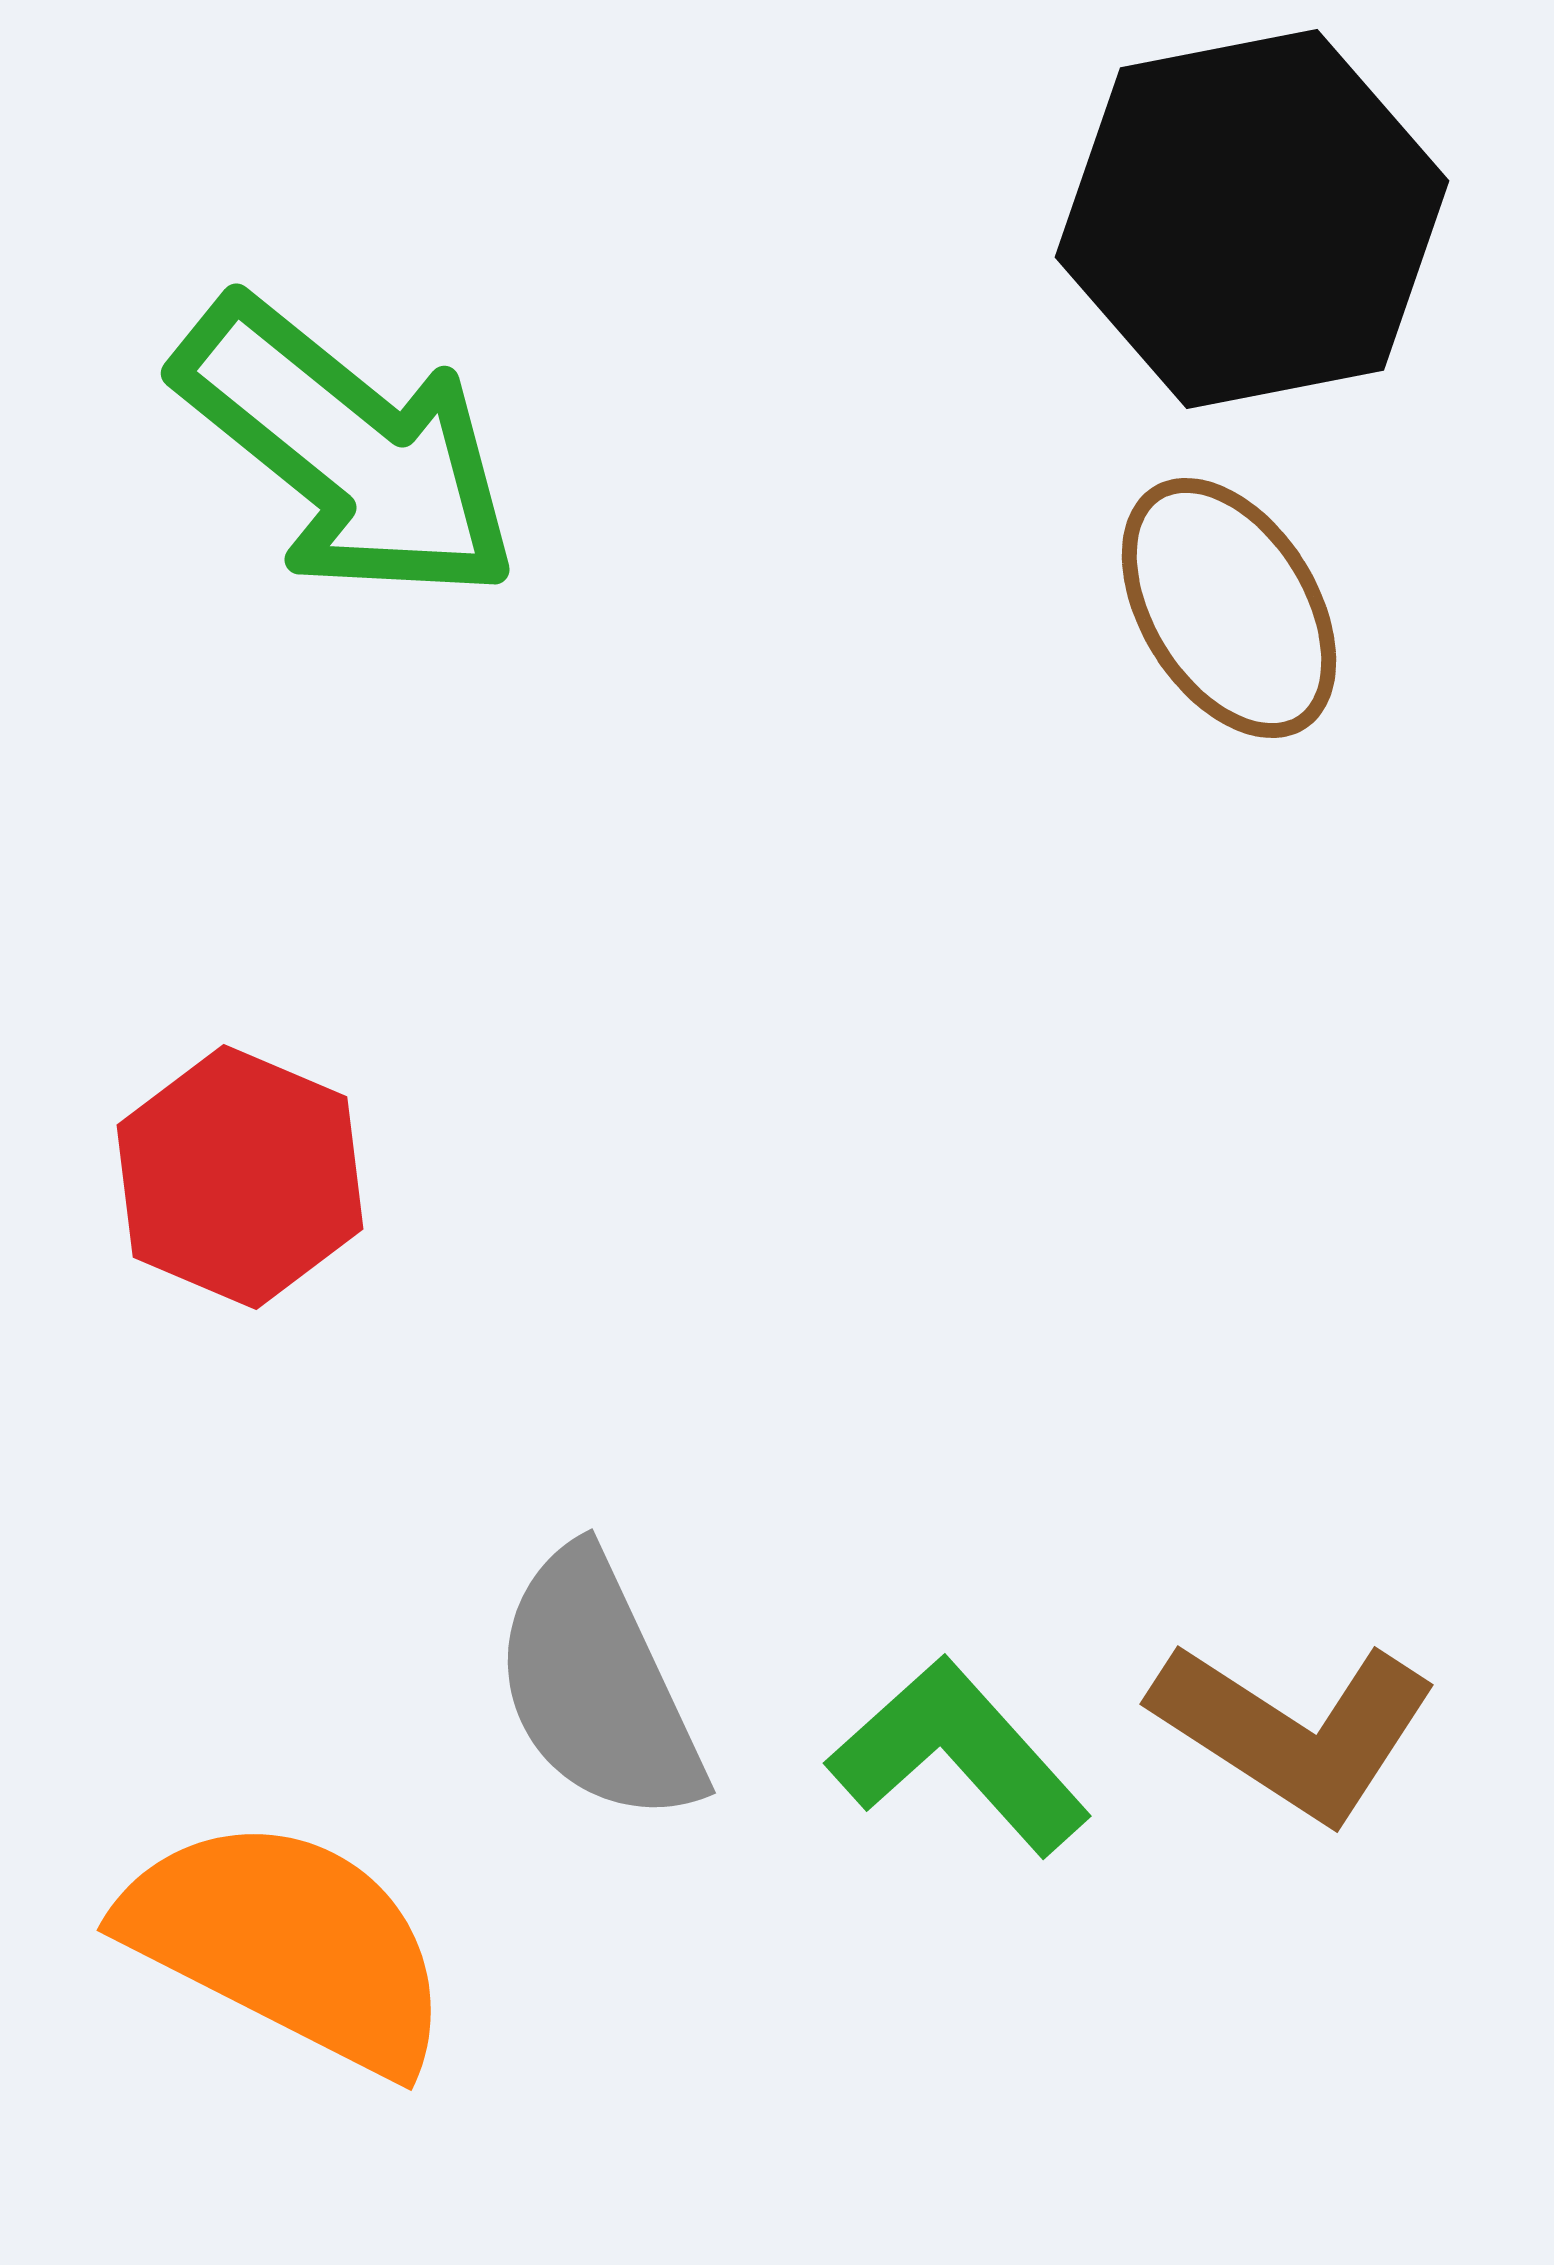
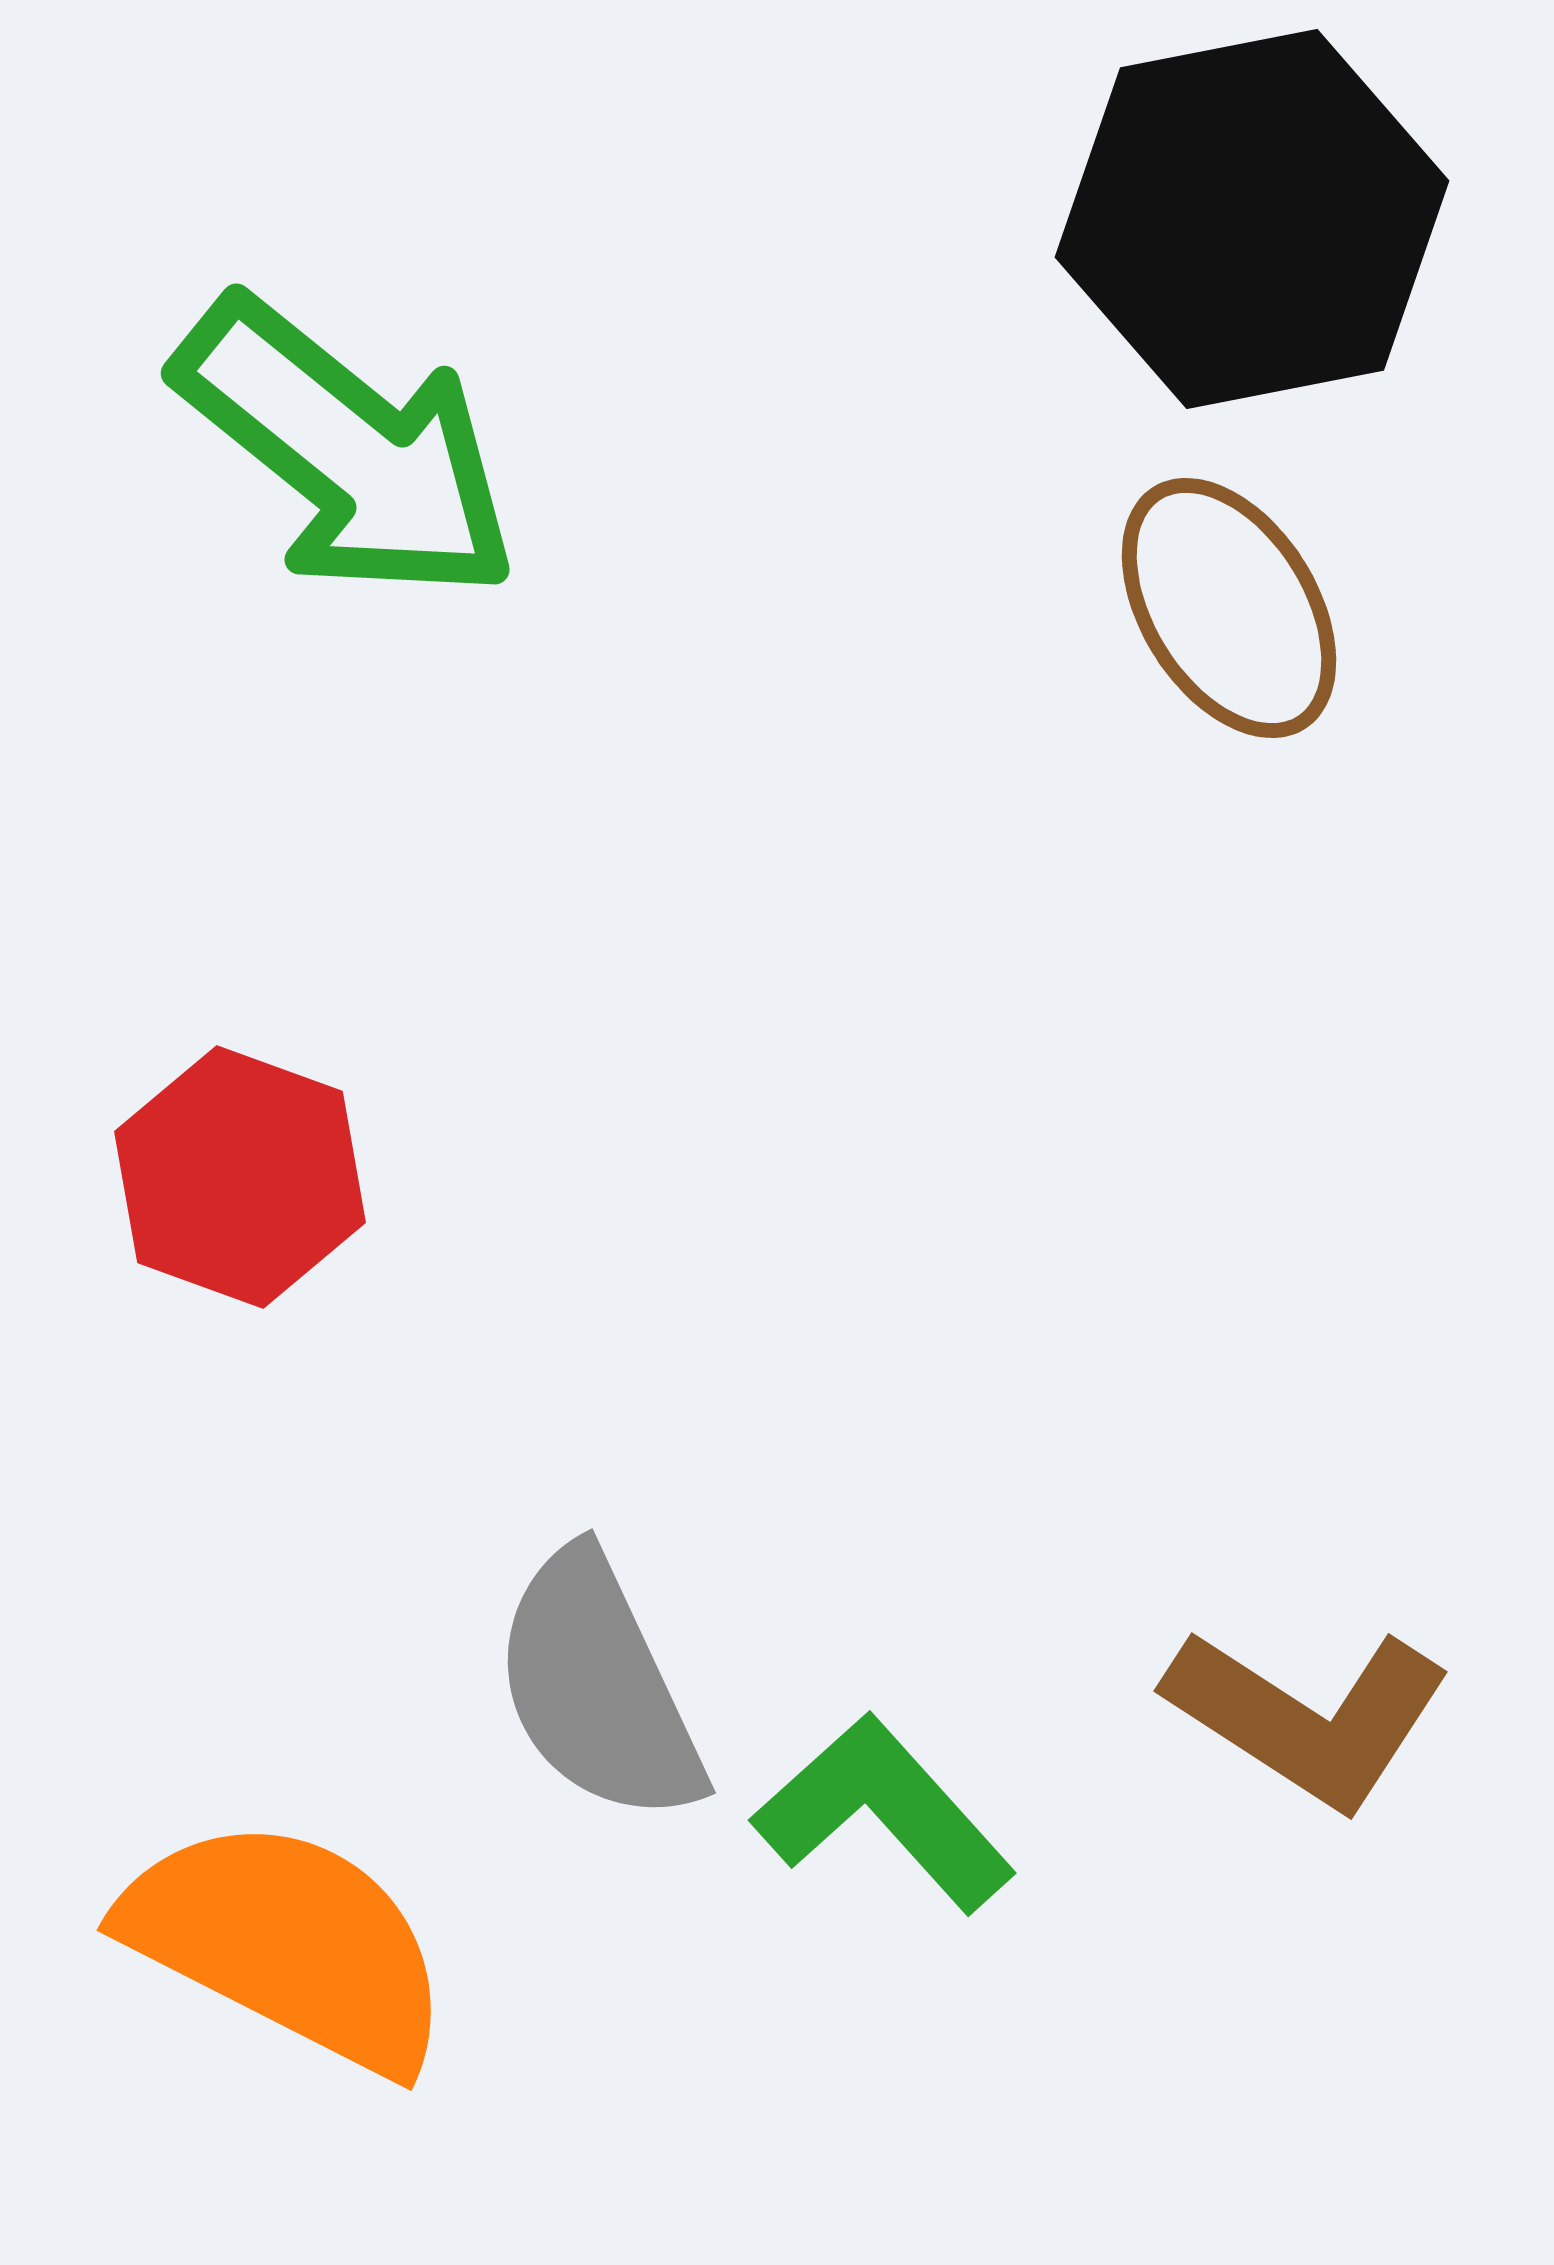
red hexagon: rotated 3 degrees counterclockwise
brown L-shape: moved 14 px right, 13 px up
green L-shape: moved 75 px left, 57 px down
